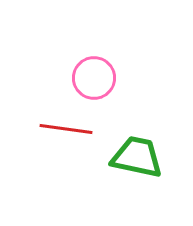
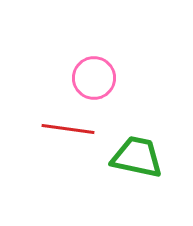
red line: moved 2 px right
